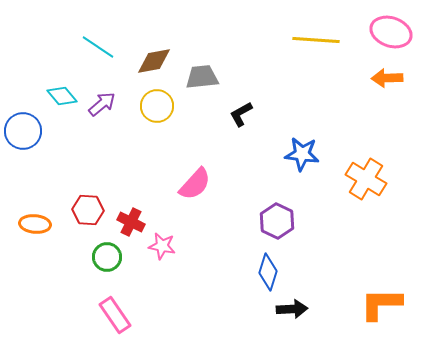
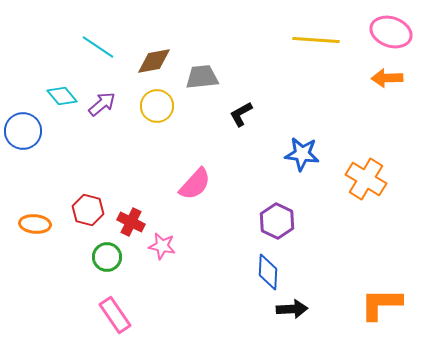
red hexagon: rotated 12 degrees clockwise
blue diamond: rotated 15 degrees counterclockwise
